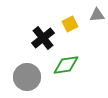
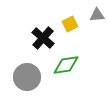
black cross: rotated 10 degrees counterclockwise
